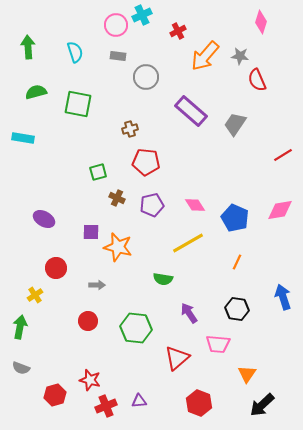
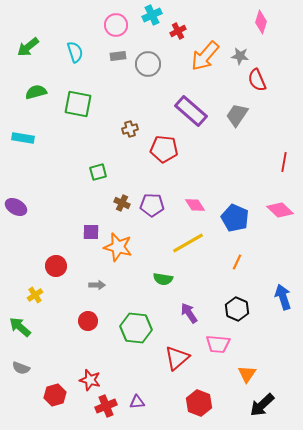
cyan cross at (142, 15): moved 10 px right
green arrow at (28, 47): rotated 125 degrees counterclockwise
gray rectangle at (118, 56): rotated 14 degrees counterclockwise
gray circle at (146, 77): moved 2 px right, 13 px up
gray trapezoid at (235, 124): moved 2 px right, 9 px up
red line at (283, 155): moved 1 px right, 7 px down; rotated 48 degrees counterclockwise
red pentagon at (146, 162): moved 18 px right, 13 px up
brown cross at (117, 198): moved 5 px right, 5 px down
purple pentagon at (152, 205): rotated 15 degrees clockwise
pink diamond at (280, 210): rotated 52 degrees clockwise
purple ellipse at (44, 219): moved 28 px left, 12 px up
red circle at (56, 268): moved 2 px up
black hexagon at (237, 309): rotated 15 degrees clockwise
green arrow at (20, 327): rotated 60 degrees counterclockwise
purple triangle at (139, 401): moved 2 px left, 1 px down
